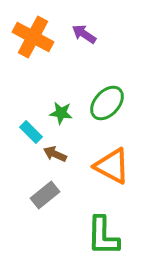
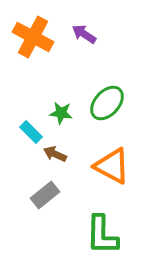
green L-shape: moved 1 px left, 1 px up
